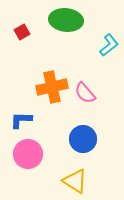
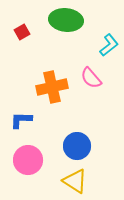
pink semicircle: moved 6 px right, 15 px up
blue circle: moved 6 px left, 7 px down
pink circle: moved 6 px down
